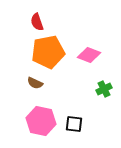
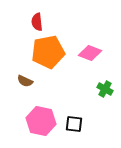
red semicircle: rotated 12 degrees clockwise
pink diamond: moved 1 px right, 2 px up
brown semicircle: moved 10 px left, 2 px up
green cross: moved 1 px right; rotated 35 degrees counterclockwise
